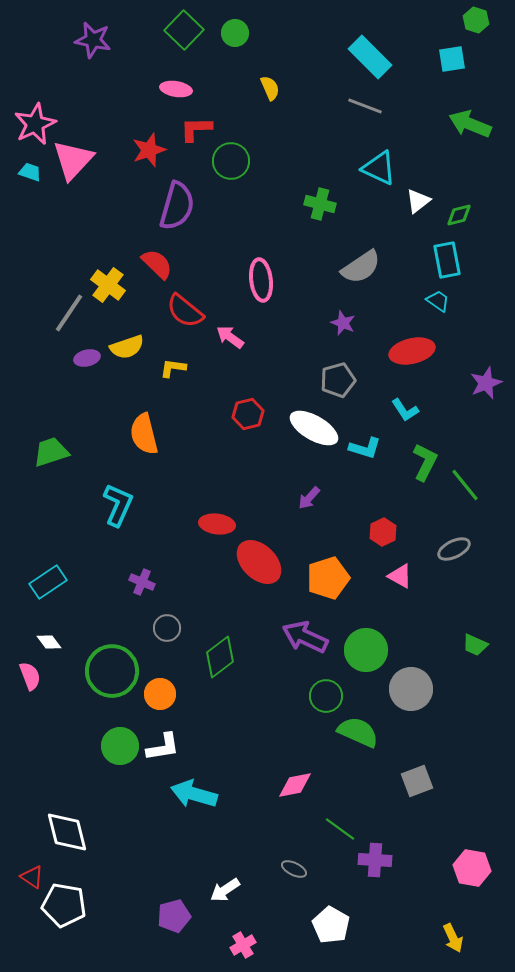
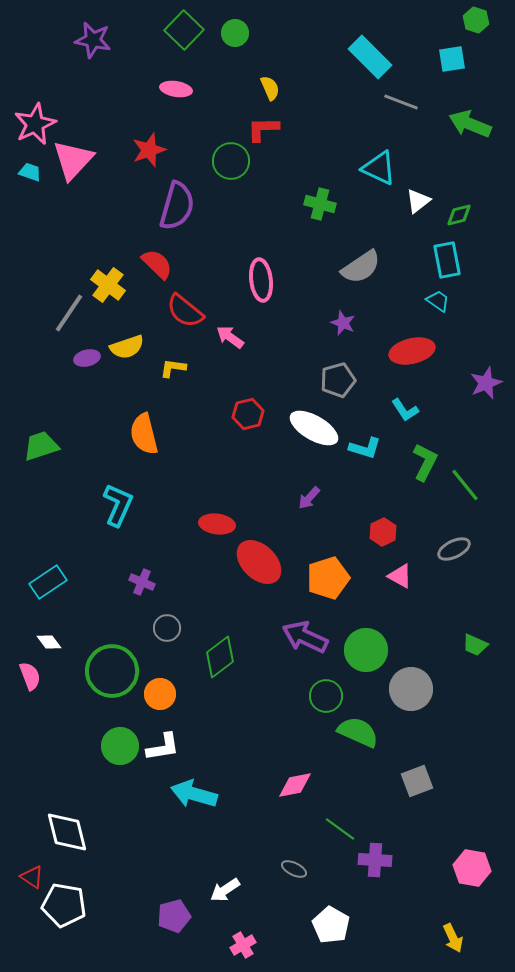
gray line at (365, 106): moved 36 px right, 4 px up
red L-shape at (196, 129): moved 67 px right
green trapezoid at (51, 452): moved 10 px left, 6 px up
